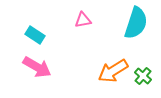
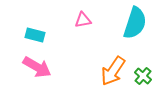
cyan semicircle: moved 1 px left
cyan rectangle: rotated 18 degrees counterclockwise
orange arrow: rotated 24 degrees counterclockwise
